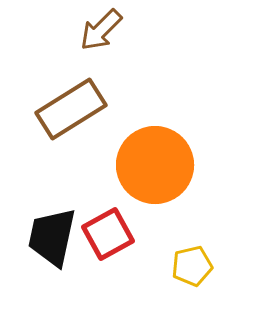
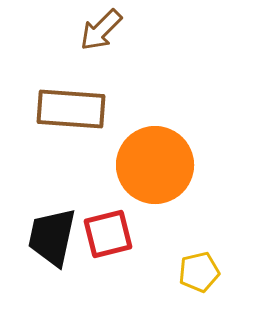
brown rectangle: rotated 36 degrees clockwise
red square: rotated 15 degrees clockwise
yellow pentagon: moved 7 px right, 6 px down
